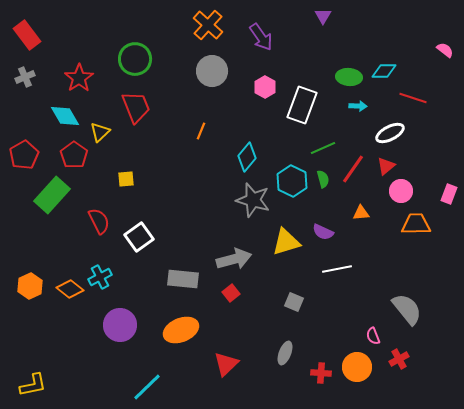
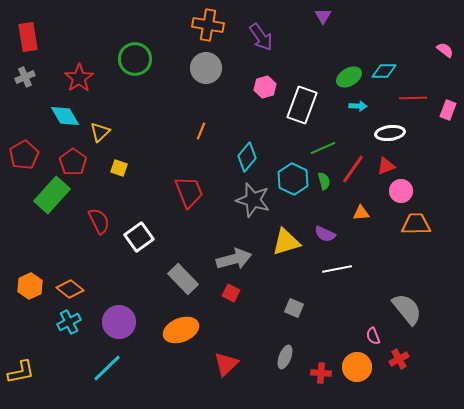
orange cross at (208, 25): rotated 32 degrees counterclockwise
red rectangle at (27, 35): moved 1 px right, 2 px down; rotated 28 degrees clockwise
gray circle at (212, 71): moved 6 px left, 3 px up
green ellipse at (349, 77): rotated 35 degrees counterclockwise
pink hexagon at (265, 87): rotated 15 degrees clockwise
red line at (413, 98): rotated 20 degrees counterclockwise
red trapezoid at (136, 107): moved 53 px right, 85 px down
white ellipse at (390, 133): rotated 20 degrees clockwise
red pentagon at (74, 155): moved 1 px left, 7 px down
red triangle at (386, 166): rotated 18 degrees clockwise
yellow square at (126, 179): moved 7 px left, 11 px up; rotated 24 degrees clockwise
green semicircle at (323, 179): moved 1 px right, 2 px down
cyan hexagon at (292, 181): moved 1 px right, 2 px up
pink rectangle at (449, 194): moved 1 px left, 84 px up
purple semicircle at (323, 232): moved 2 px right, 2 px down
cyan cross at (100, 277): moved 31 px left, 45 px down
gray rectangle at (183, 279): rotated 40 degrees clockwise
red square at (231, 293): rotated 24 degrees counterclockwise
gray square at (294, 302): moved 6 px down
purple circle at (120, 325): moved 1 px left, 3 px up
gray ellipse at (285, 353): moved 4 px down
yellow L-shape at (33, 385): moved 12 px left, 13 px up
cyan line at (147, 387): moved 40 px left, 19 px up
